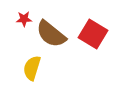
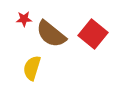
red square: rotated 8 degrees clockwise
